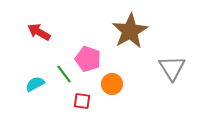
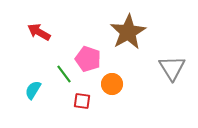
brown star: moved 2 px left, 1 px down
cyan semicircle: moved 2 px left, 6 px down; rotated 30 degrees counterclockwise
